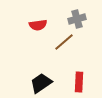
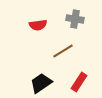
gray cross: moved 2 px left; rotated 24 degrees clockwise
brown line: moved 1 px left, 9 px down; rotated 10 degrees clockwise
red rectangle: rotated 30 degrees clockwise
